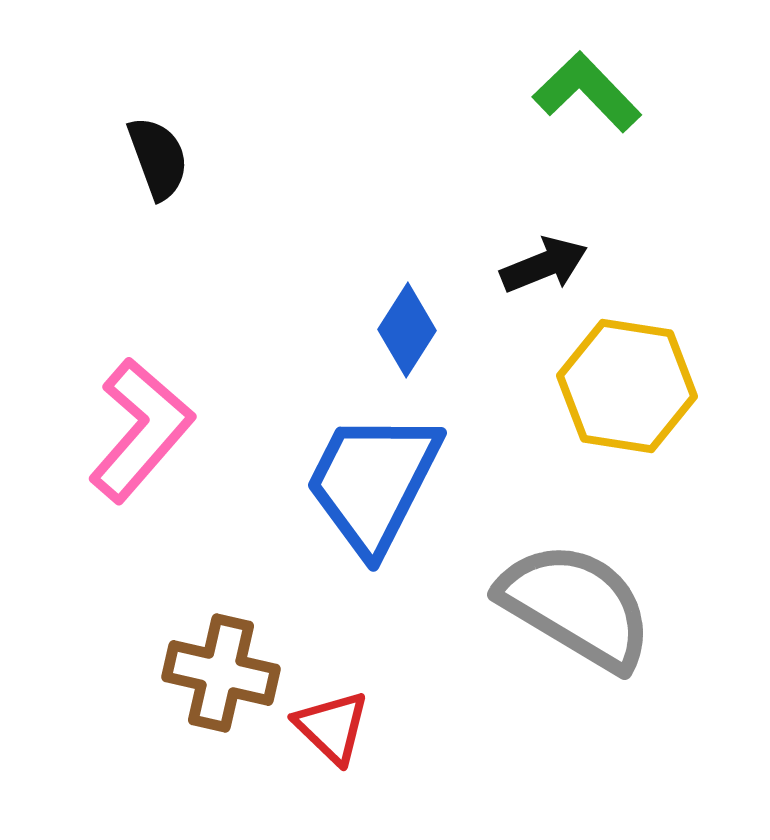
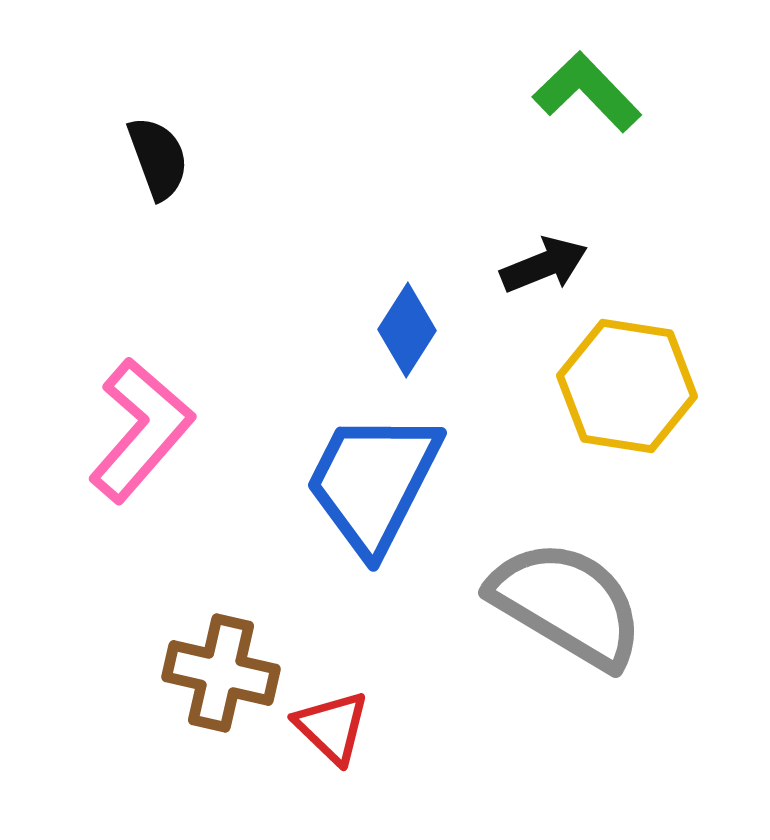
gray semicircle: moved 9 px left, 2 px up
